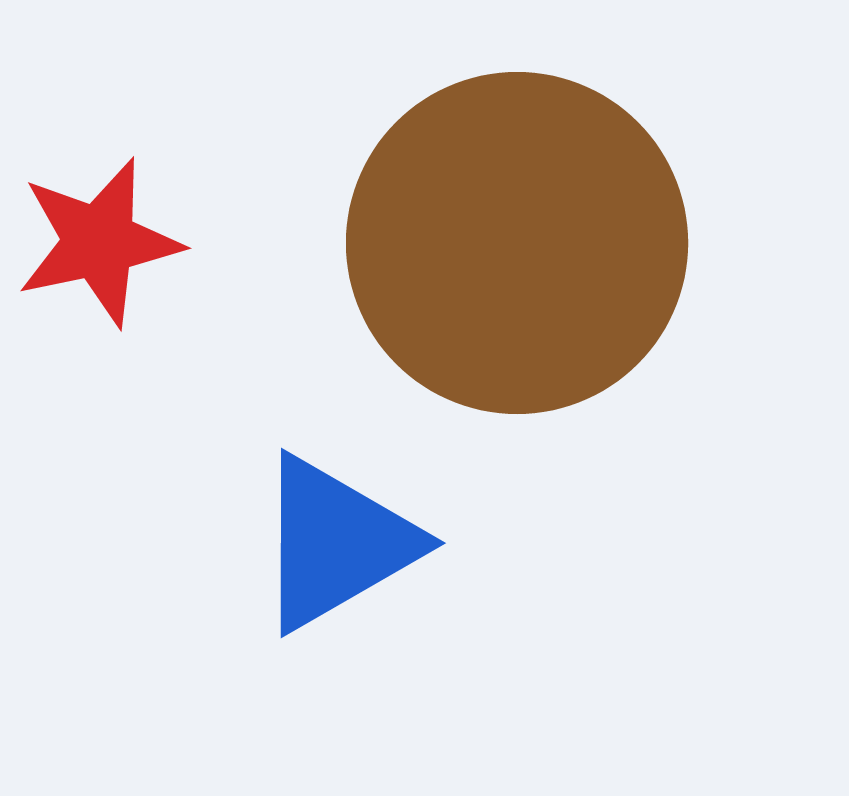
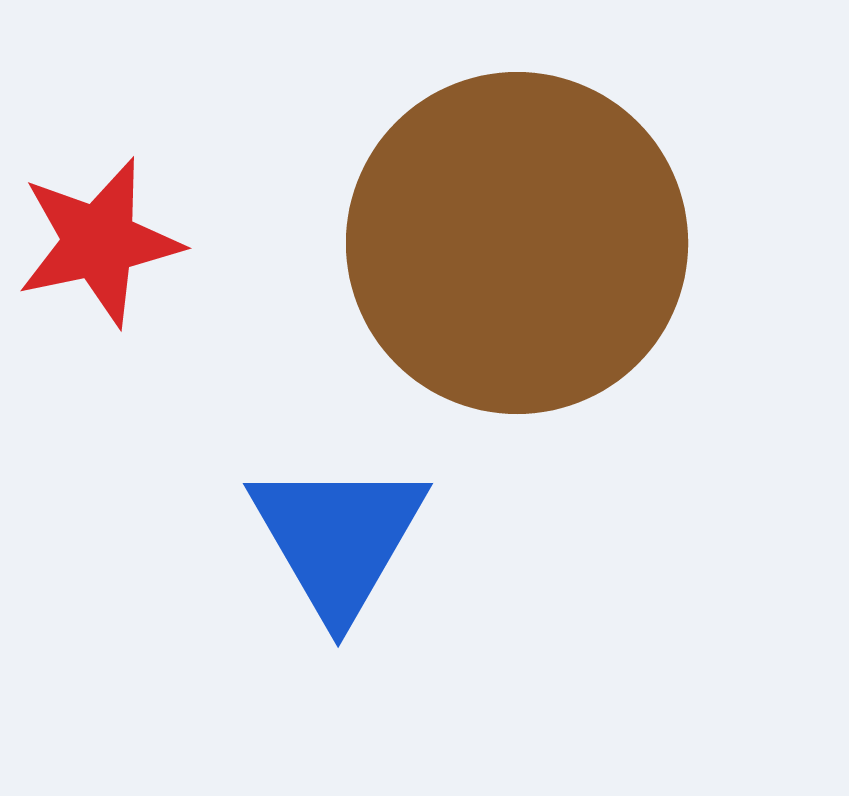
blue triangle: moved 2 px right, 5 px up; rotated 30 degrees counterclockwise
